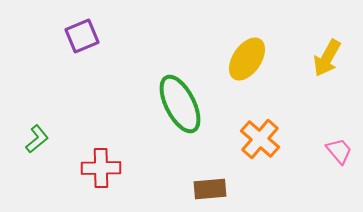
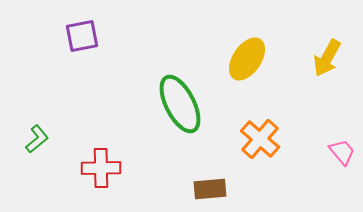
purple square: rotated 12 degrees clockwise
pink trapezoid: moved 3 px right, 1 px down
